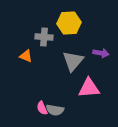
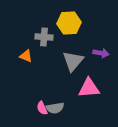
gray semicircle: moved 2 px up; rotated 18 degrees counterclockwise
